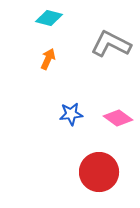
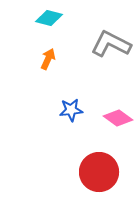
blue star: moved 4 px up
